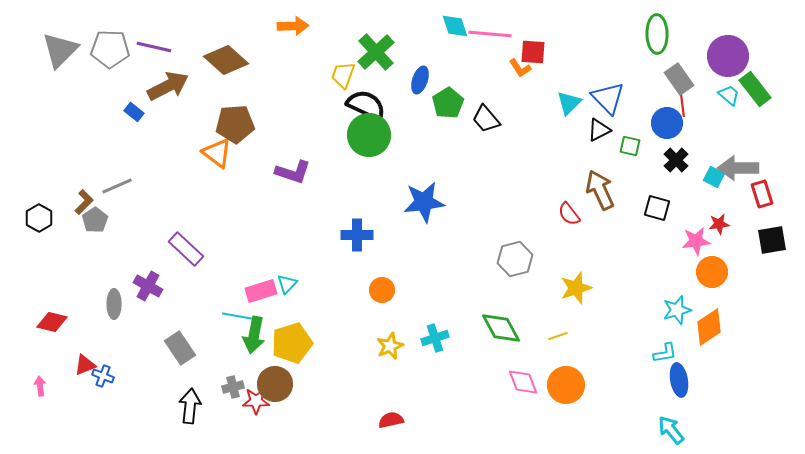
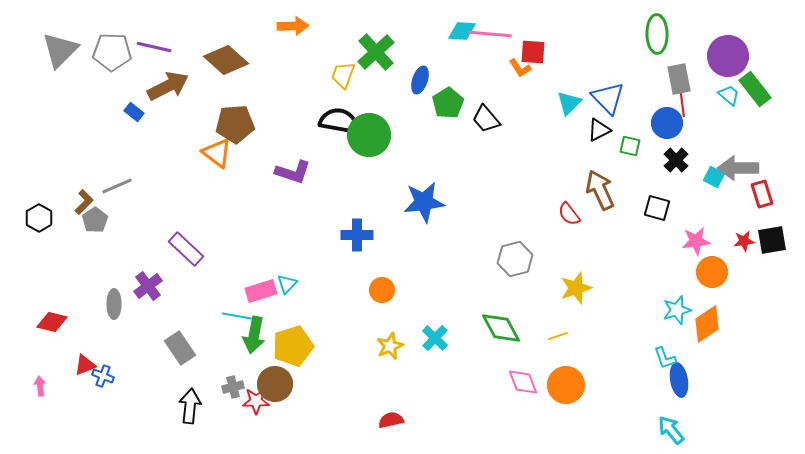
cyan diamond at (455, 26): moved 7 px right, 5 px down; rotated 68 degrees counterclockwise
gray pentagon at (110, 49): moved 2 px right, 3 px down
gray rectangle at (679, 79): rotated 24 degrees clockwise
black semicircle at (366, 105): moved 27 px left, 16 px down; rotated 15 degrees counterclockwise
red star at (719, 224): moved 25 px right, 17 px down
purple cross at (148, 286): rotated 24 degrees clockwise
orange diamond at (709, 327): moved 2 px left, 3 px up
cyan cross at (435, 338): rotated 28 degrees counterclockwise
yellow pentagon at (292, 343): moved 1 px right, 3 px down
cyan L-shape at (665, 353): moved 5 px down; rotated 80 degrees clockwise
